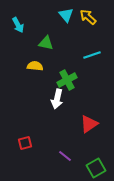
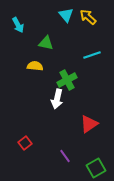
red square: rotated 24 degrees counterclockwise
purple line: rotated 16 degrees clockwise
